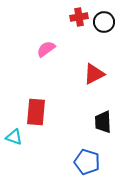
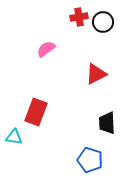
black circle: moved 1 px left
red triangle: moved 2 px right
red rectangle: rotated 16 degrees clockwise
black trapezoid: moved 4 px right, 1 px down
cyan triangle: rotated 12 degrees counterclockwise
blue pentagon: moved 3 px right, 2 px up
